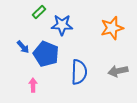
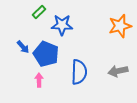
orange star: moved 8 px right, 2 px up
pink arrow: moved 6 px right, 5 px up
